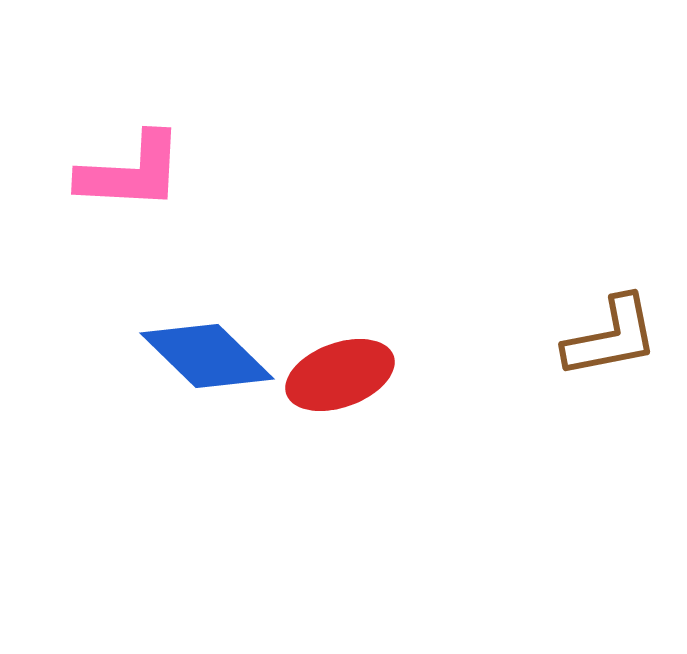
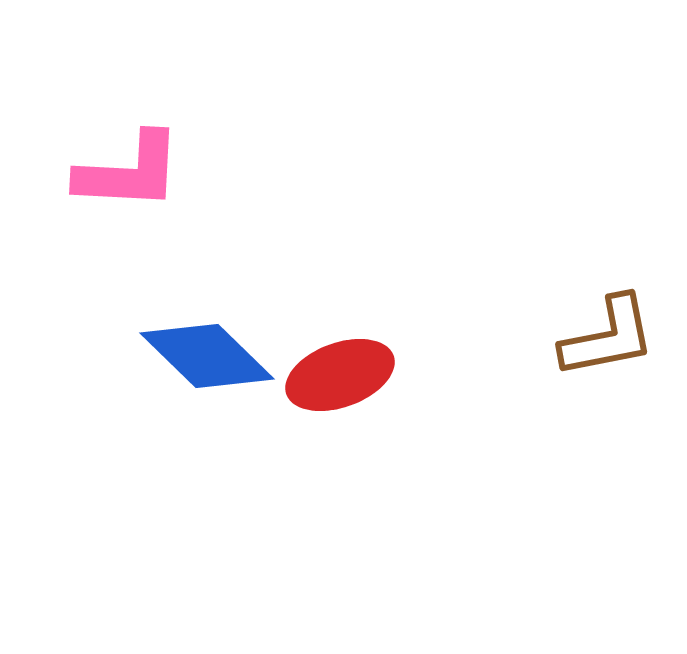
pink L-shape: moved 2 px left
brown L-shape: moved 3 px left
